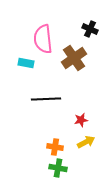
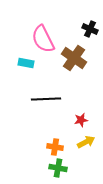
pink semicircle: rotated 20 degrees counterclockwise
brown cross: rotated 20 degrees counterclockwise
